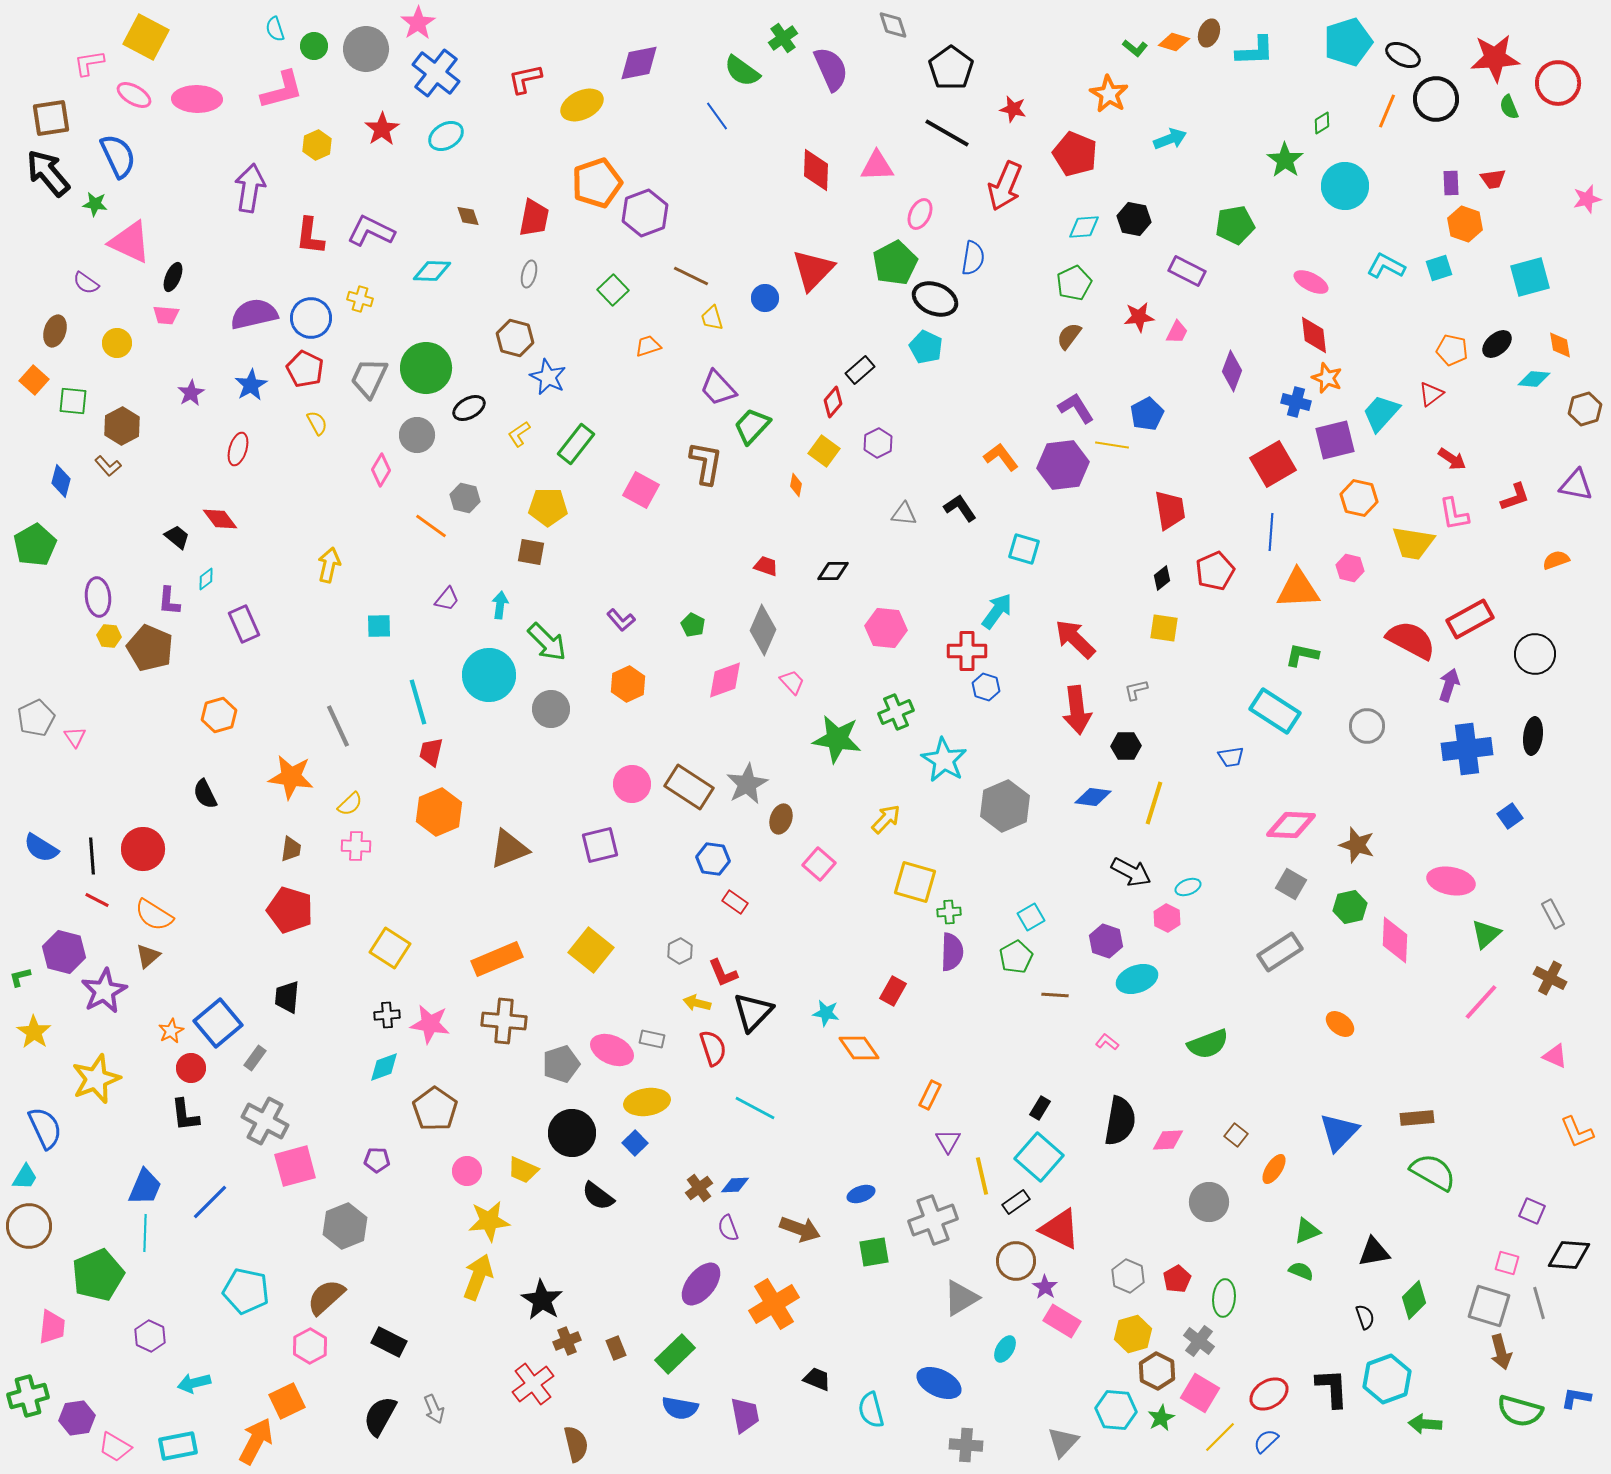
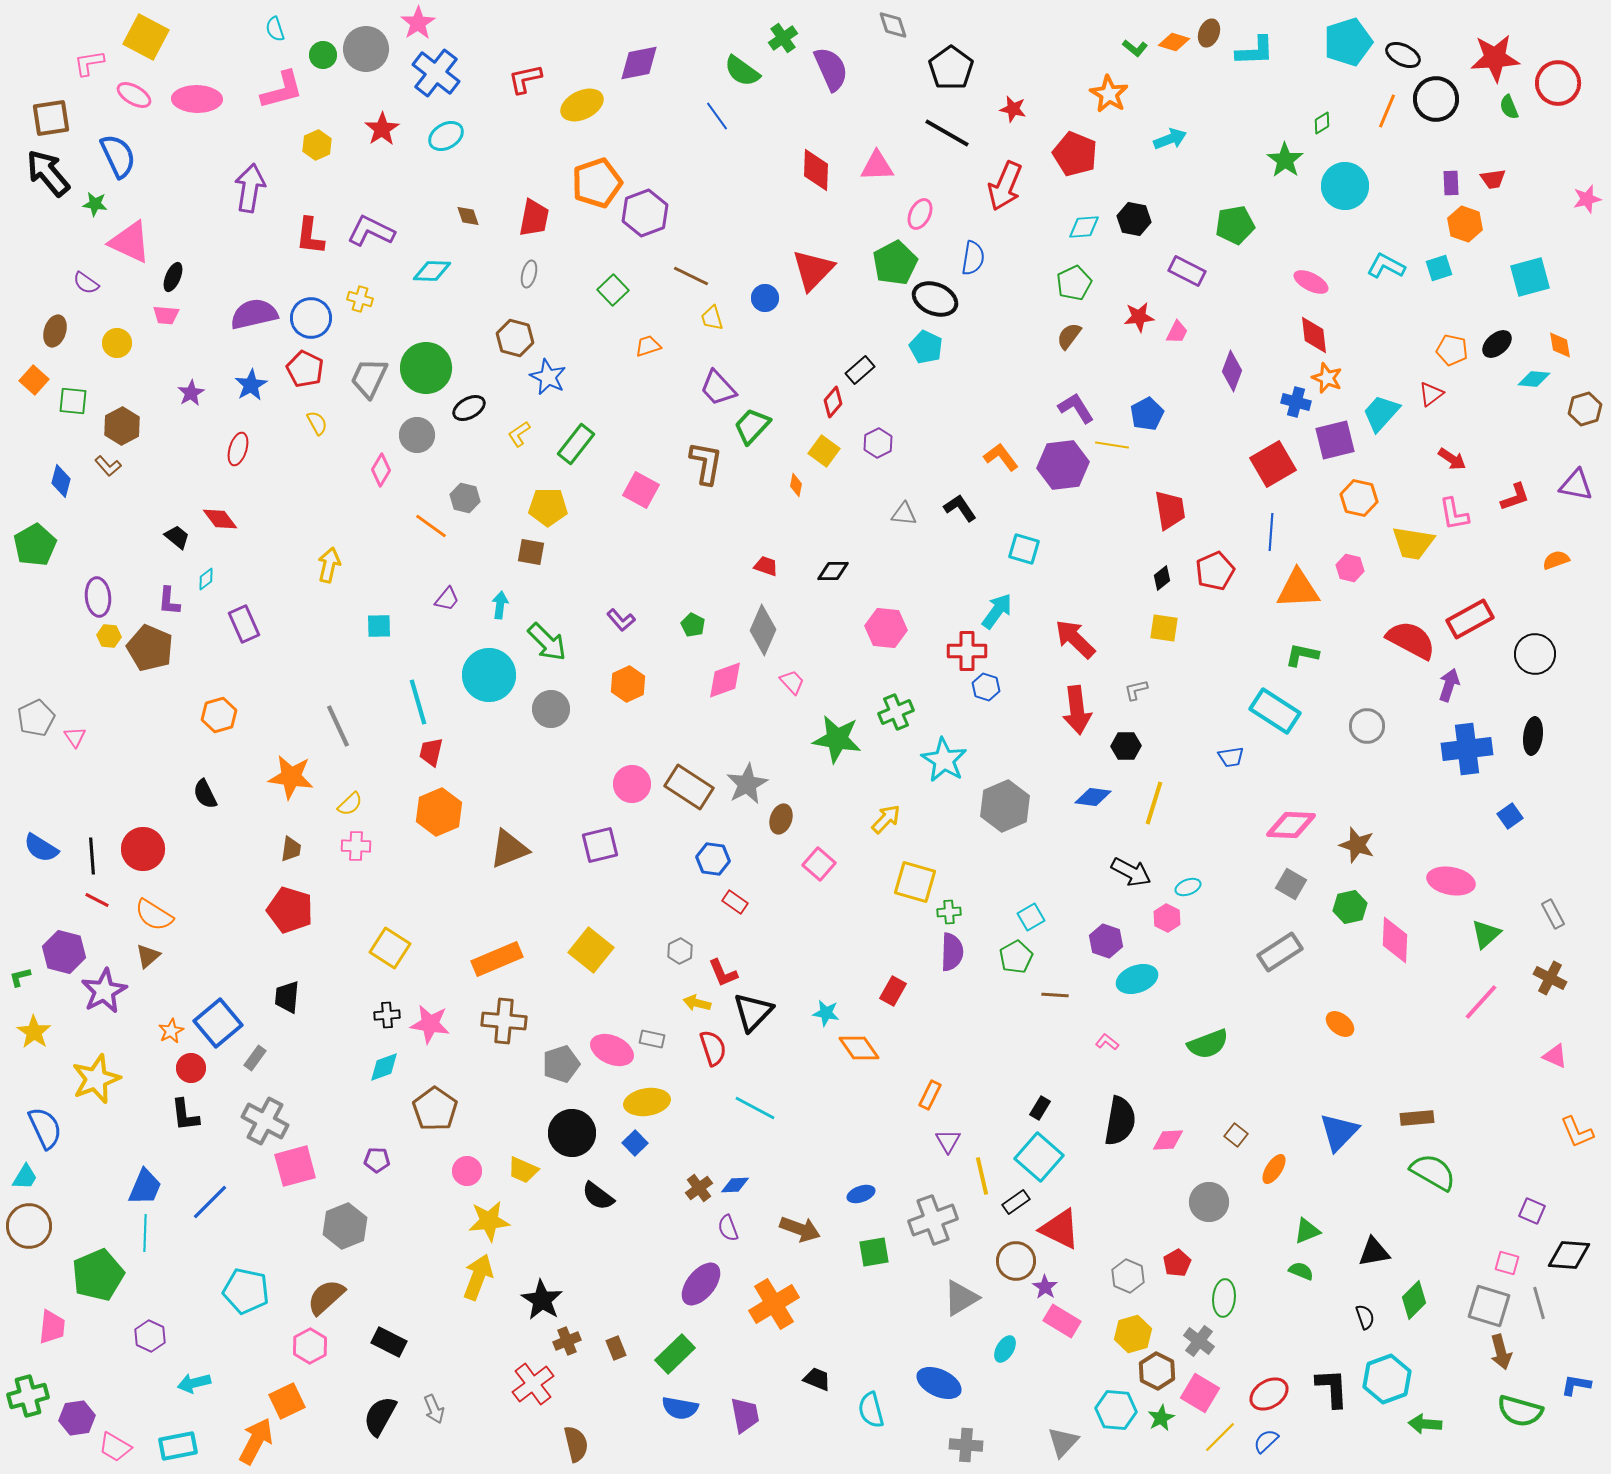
green circle at (314, 46): moved 9 px right, 9 px down
red pentagon at (1177, 1279): moved 16 px up
blue L-shape at (1576, 1398): moved 13 px up
